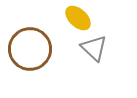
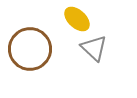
yellow ellipse: moved 1 px left, 1 px down
